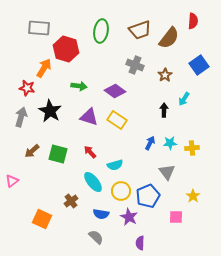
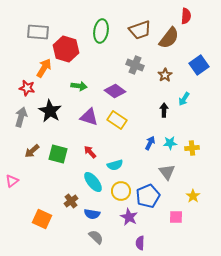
red semicircle: moved 7 px left, 5 px up
gray rectangle: moved 1 px left, 4 px down
blue semicircle: moved 9 px left
